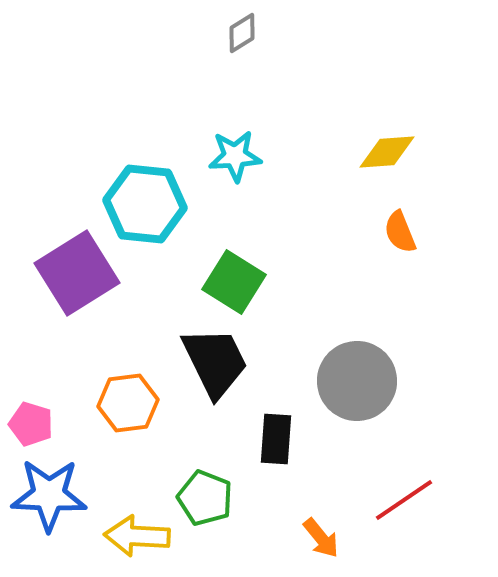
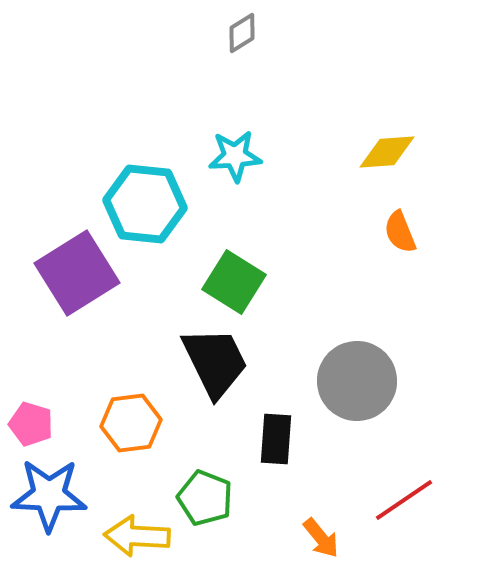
orange hexagon: moved 3 px right, 20 px down
